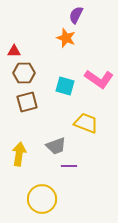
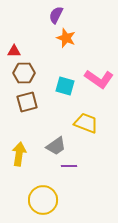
purple semicircle: moved 20 px left
gray trapezoid: rotated 15 degrees counterclockwise
yellow circle: moved 1 px right, 1 px down
